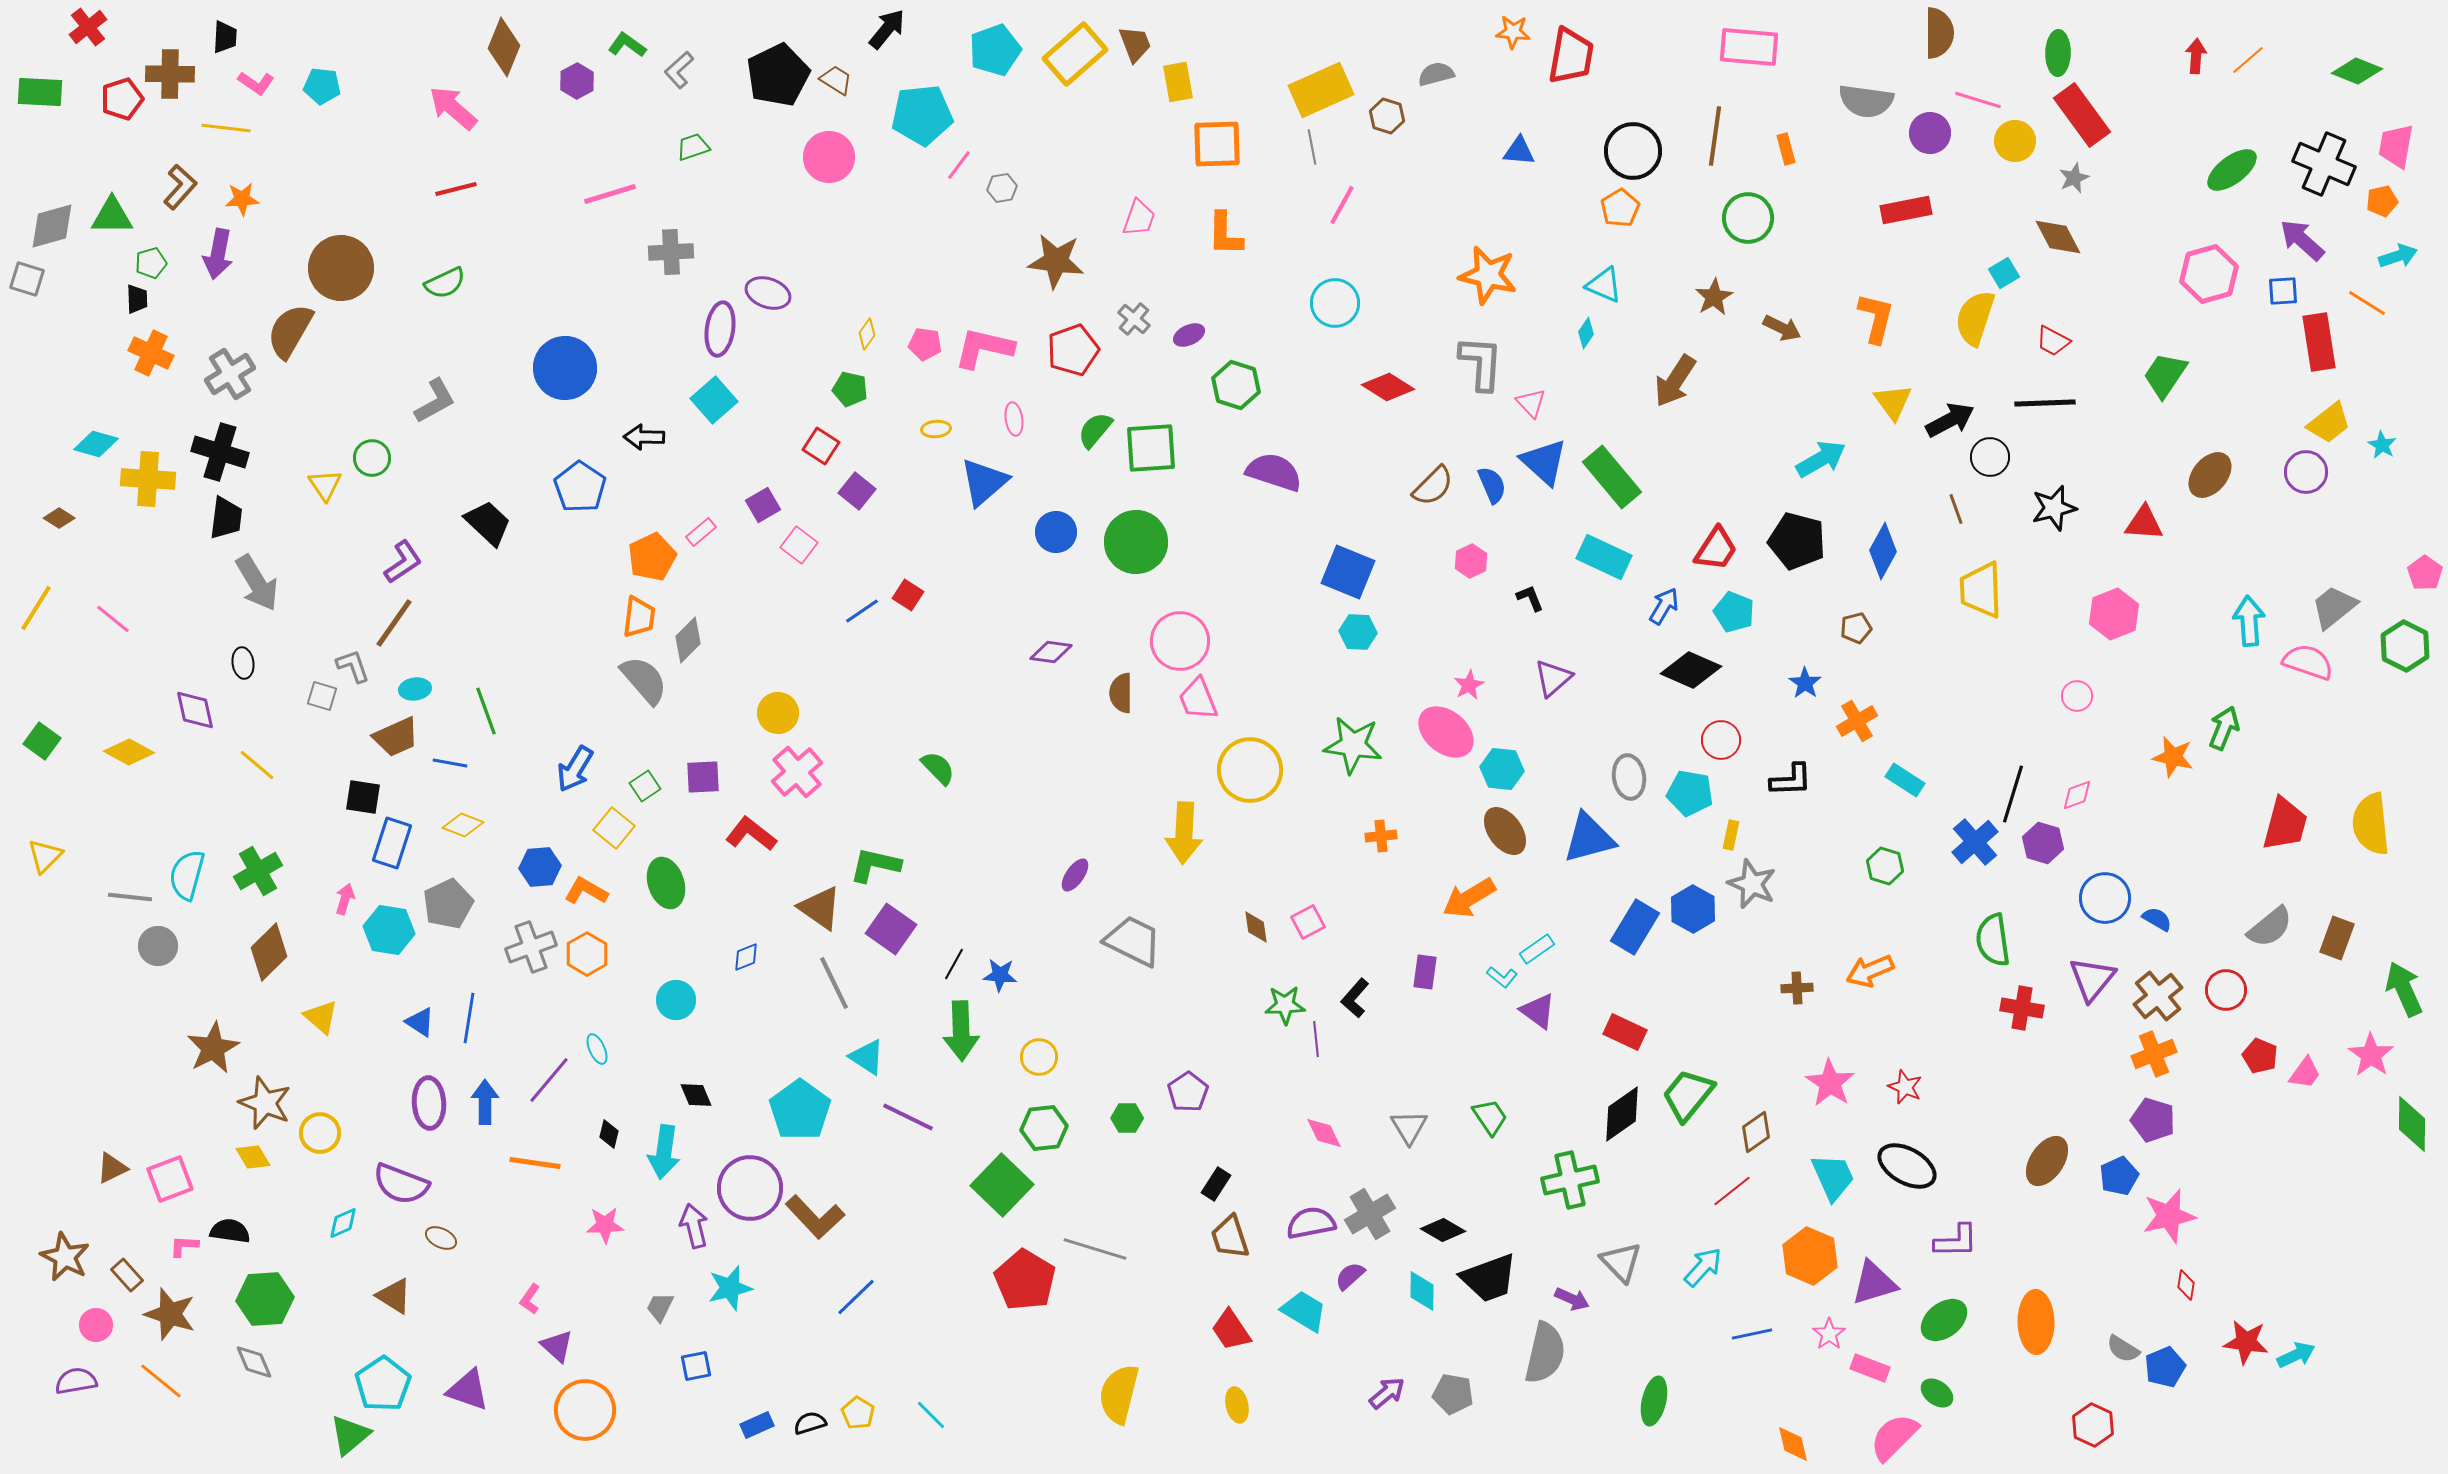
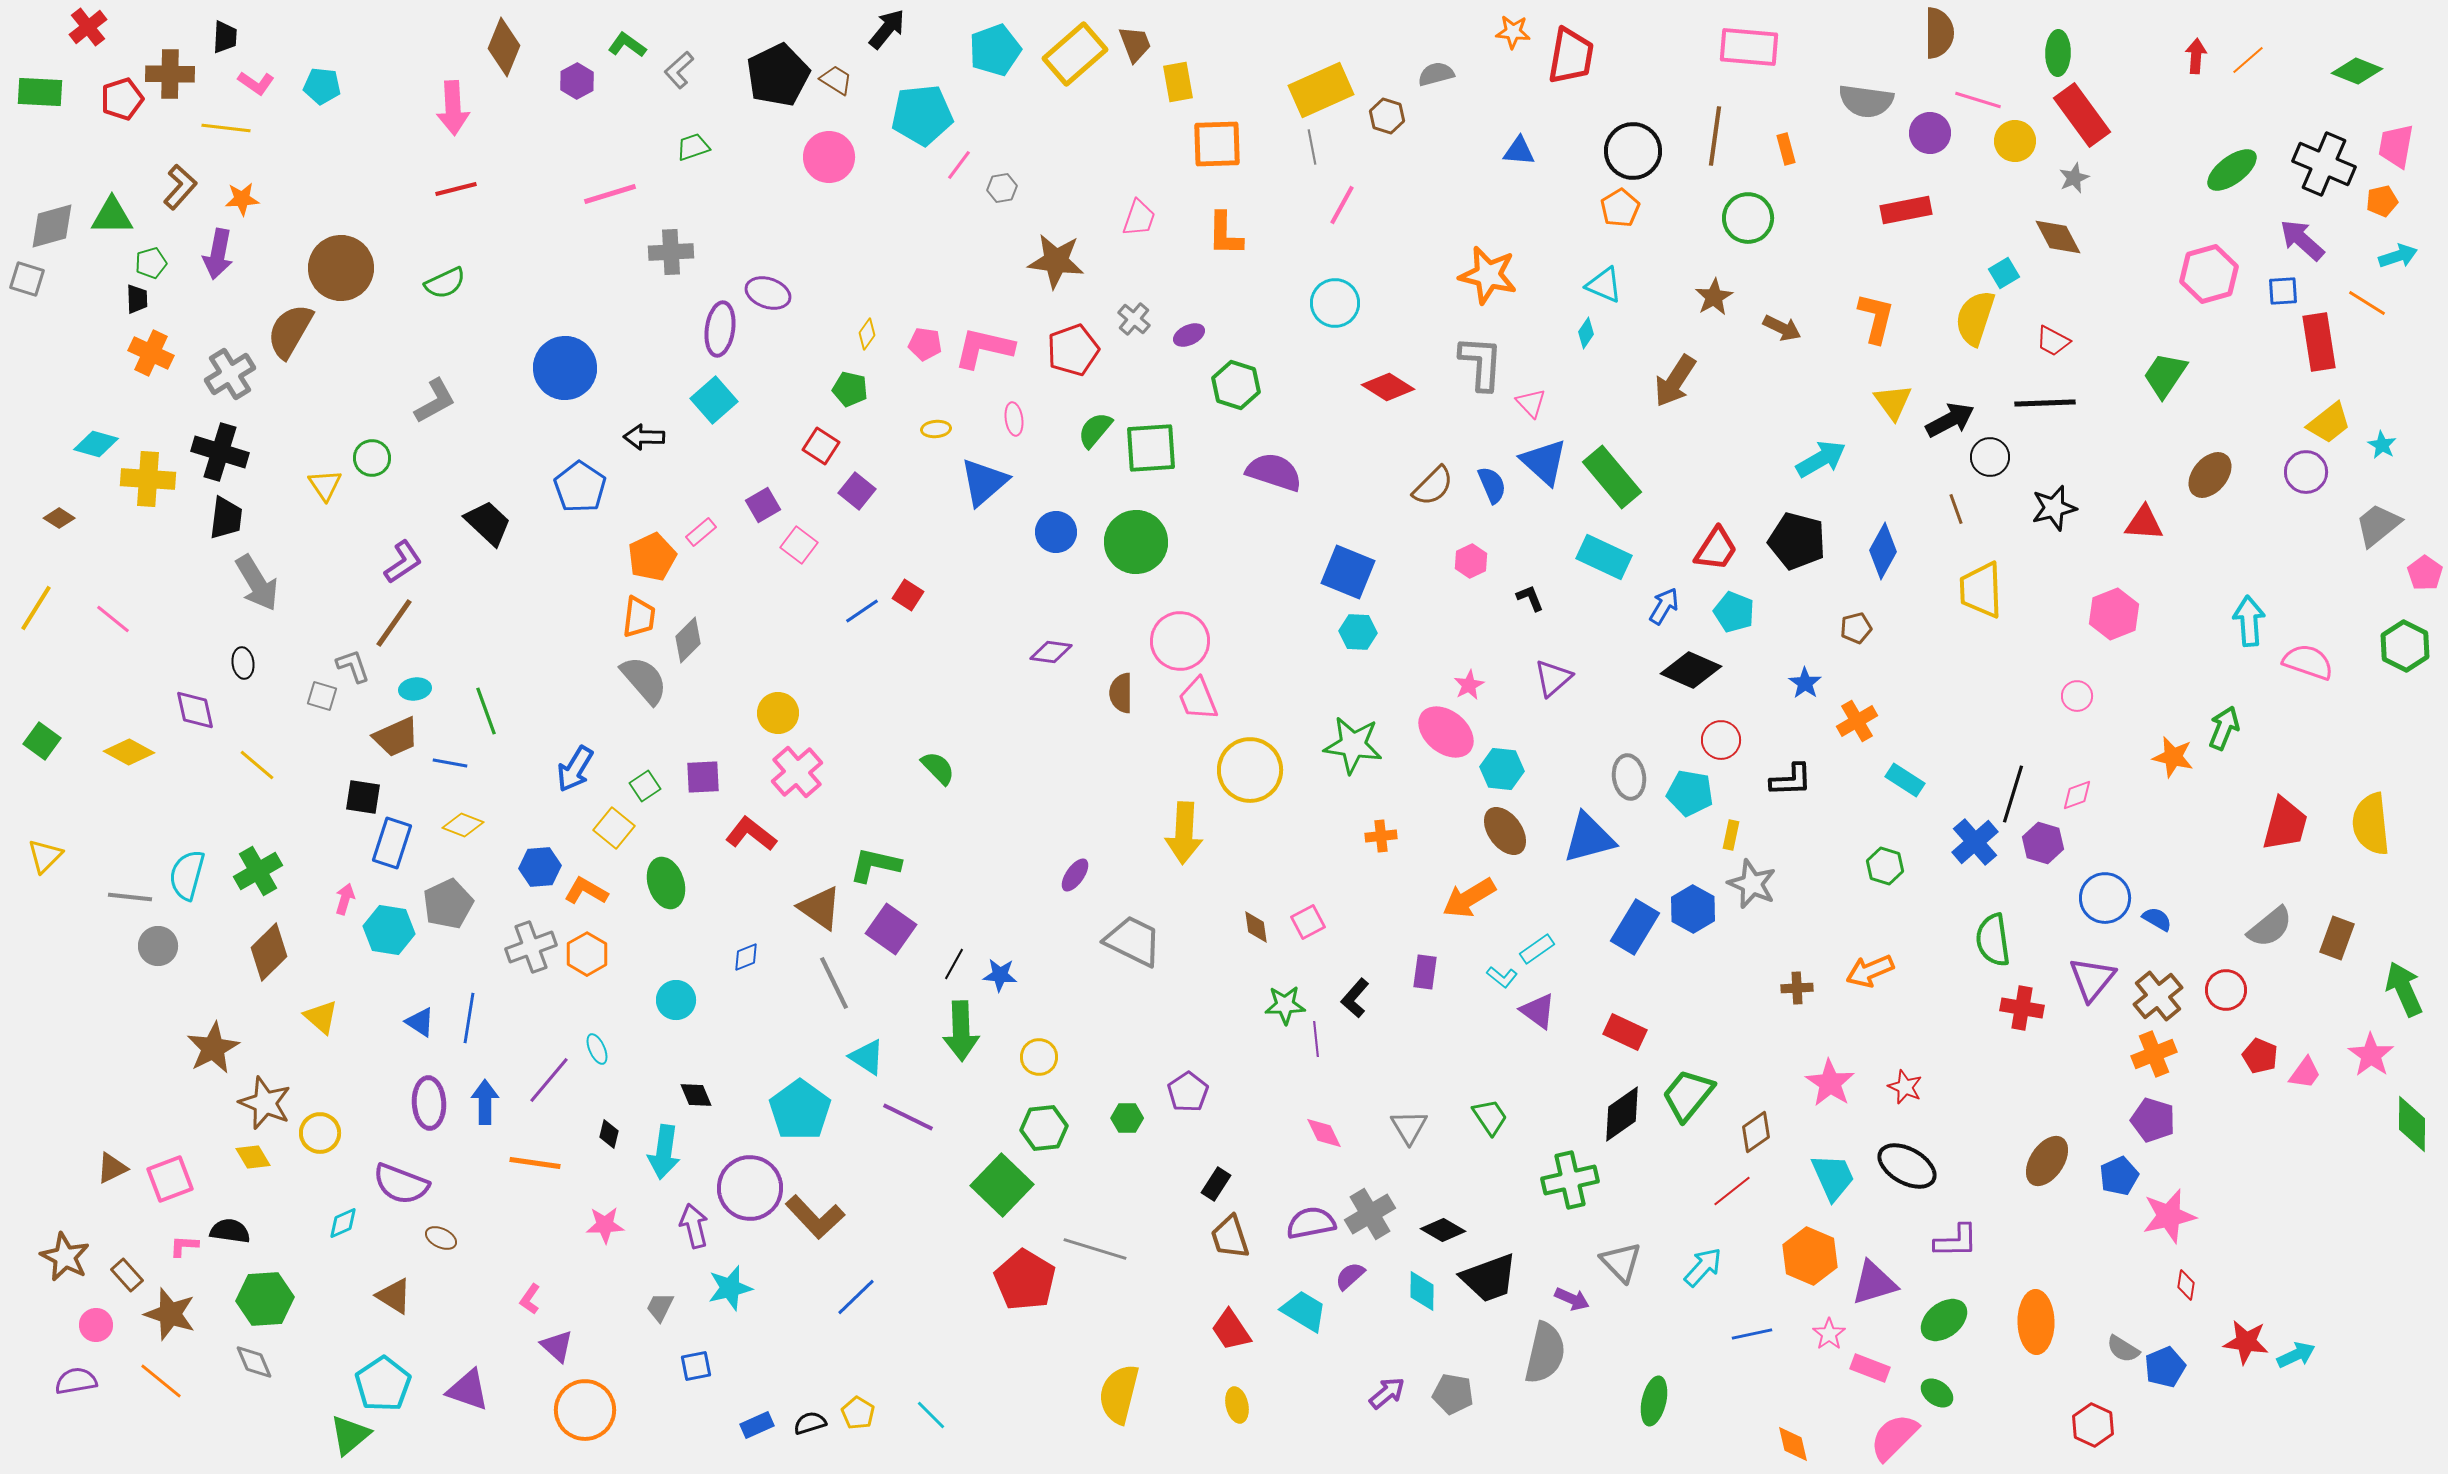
pink arrow at (453, 108): rotated 134 degrees counterclockwise
gray trapezoid at (2334, 607): moved 44 px right, 82 px up
